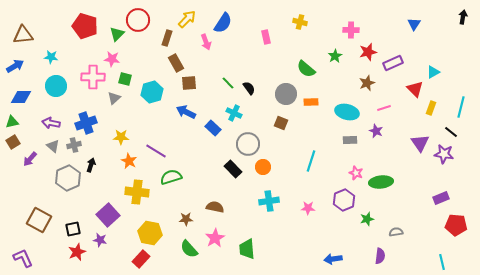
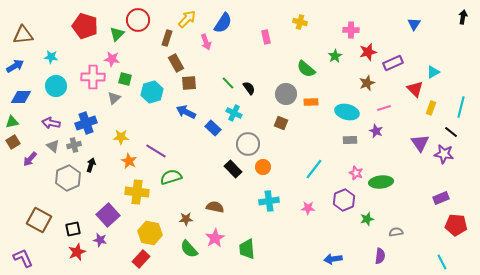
cyan line at (311, 161): moved 3 px right, 8 px down; rotated 20 degrees clockwise
cyan line at (442, 262): rotated 14 degrees counterclockwise
